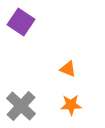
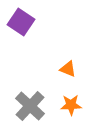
gray cross: moved 9 px right
